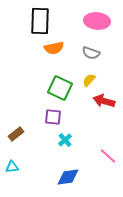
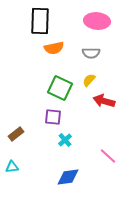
gray semicircle: rotated 18 degrees counterclockwise
